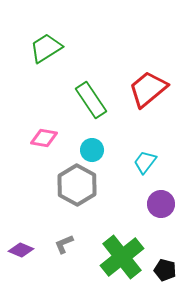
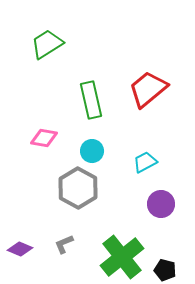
green trapezoid: moved 1 px right, 4 px up
green rectangle: rotated 21 degrees clockwise
cyan circle: moved 1 px down
cyan trapezoid: rotated 25 degrees clockwise
gray hexagon: moved 1 px right, 3 px down
purple diamond: moved 1 px left, 1 px up
